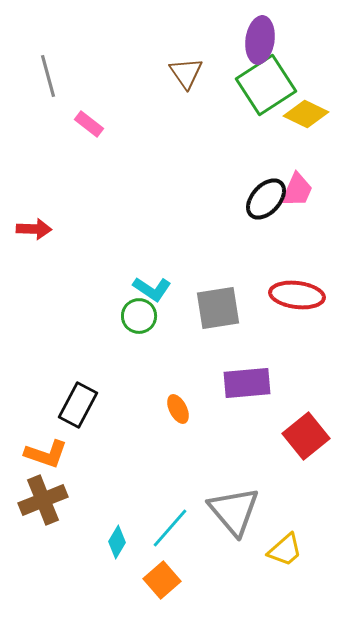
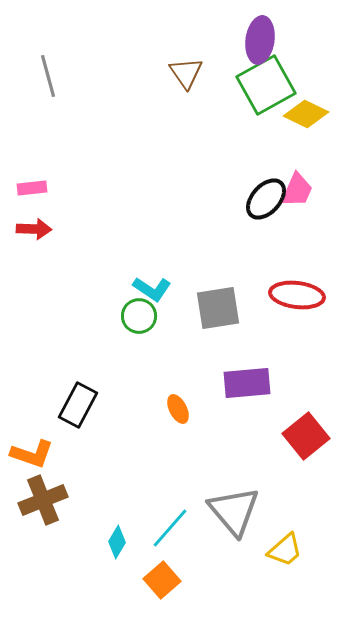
green square: rotated 4 degrees clockwise
pink rectangle: moved 57 px left, 64 px down; rotated 44 degrees counterclockwise
orange L-shape: moved 14 px left
